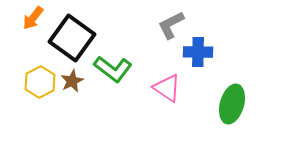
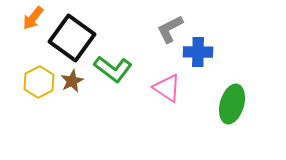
gray L-shape: moved 1 px left, 4 px down
yellow hexagon: moved 1 px left
